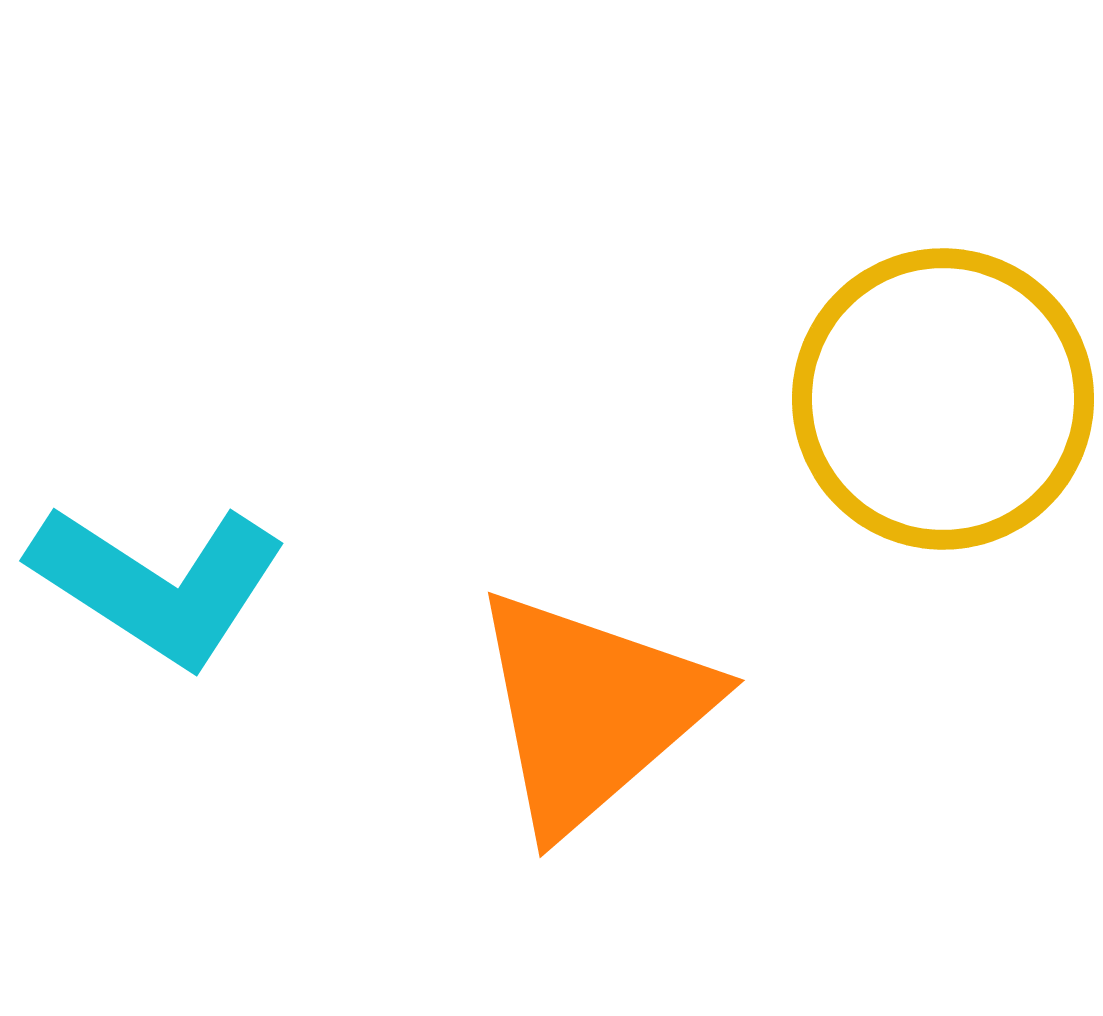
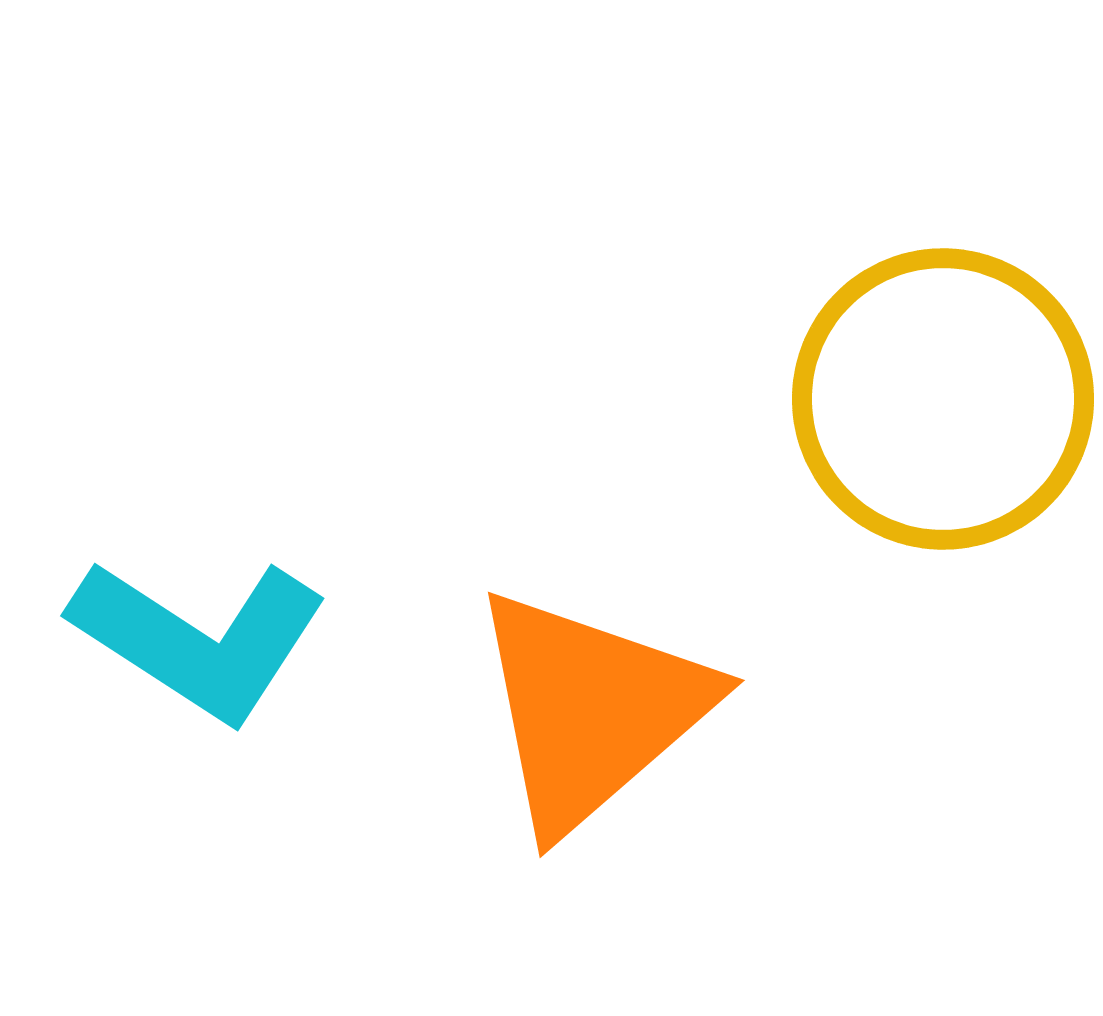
cyan L-shape: moved 41 px right, 55 px down
